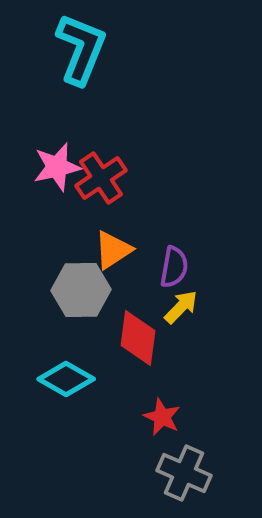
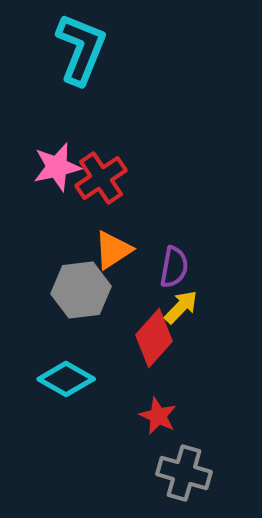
gray hexagon: rotated 6 degrees counterclockwise
red diamond: moved 16 px right; rotated 34 degrees clockwise
red star: moved 4 px left, 1 px up
gray cross: rotated 8 degrees counterclockwise
